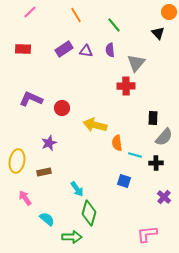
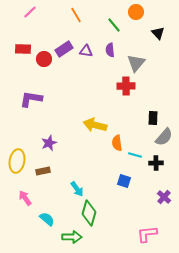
orange circle: moved 33 px left
purple L-shape: rotated 15 degrees counterclockwise
red circle: moved 18 px left, 49 px up
brown rectangle: moved 1 px left, 1 px up
